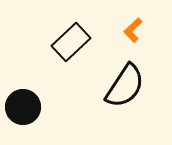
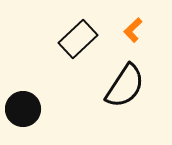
black rectangle: moved 7 px right, 3 px up
black circle: moved 2 px down
